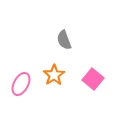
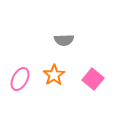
gray semicircle: rotated 72 degrees counterclockwise
pink ellipse: moved 1 px left, 5 px up
